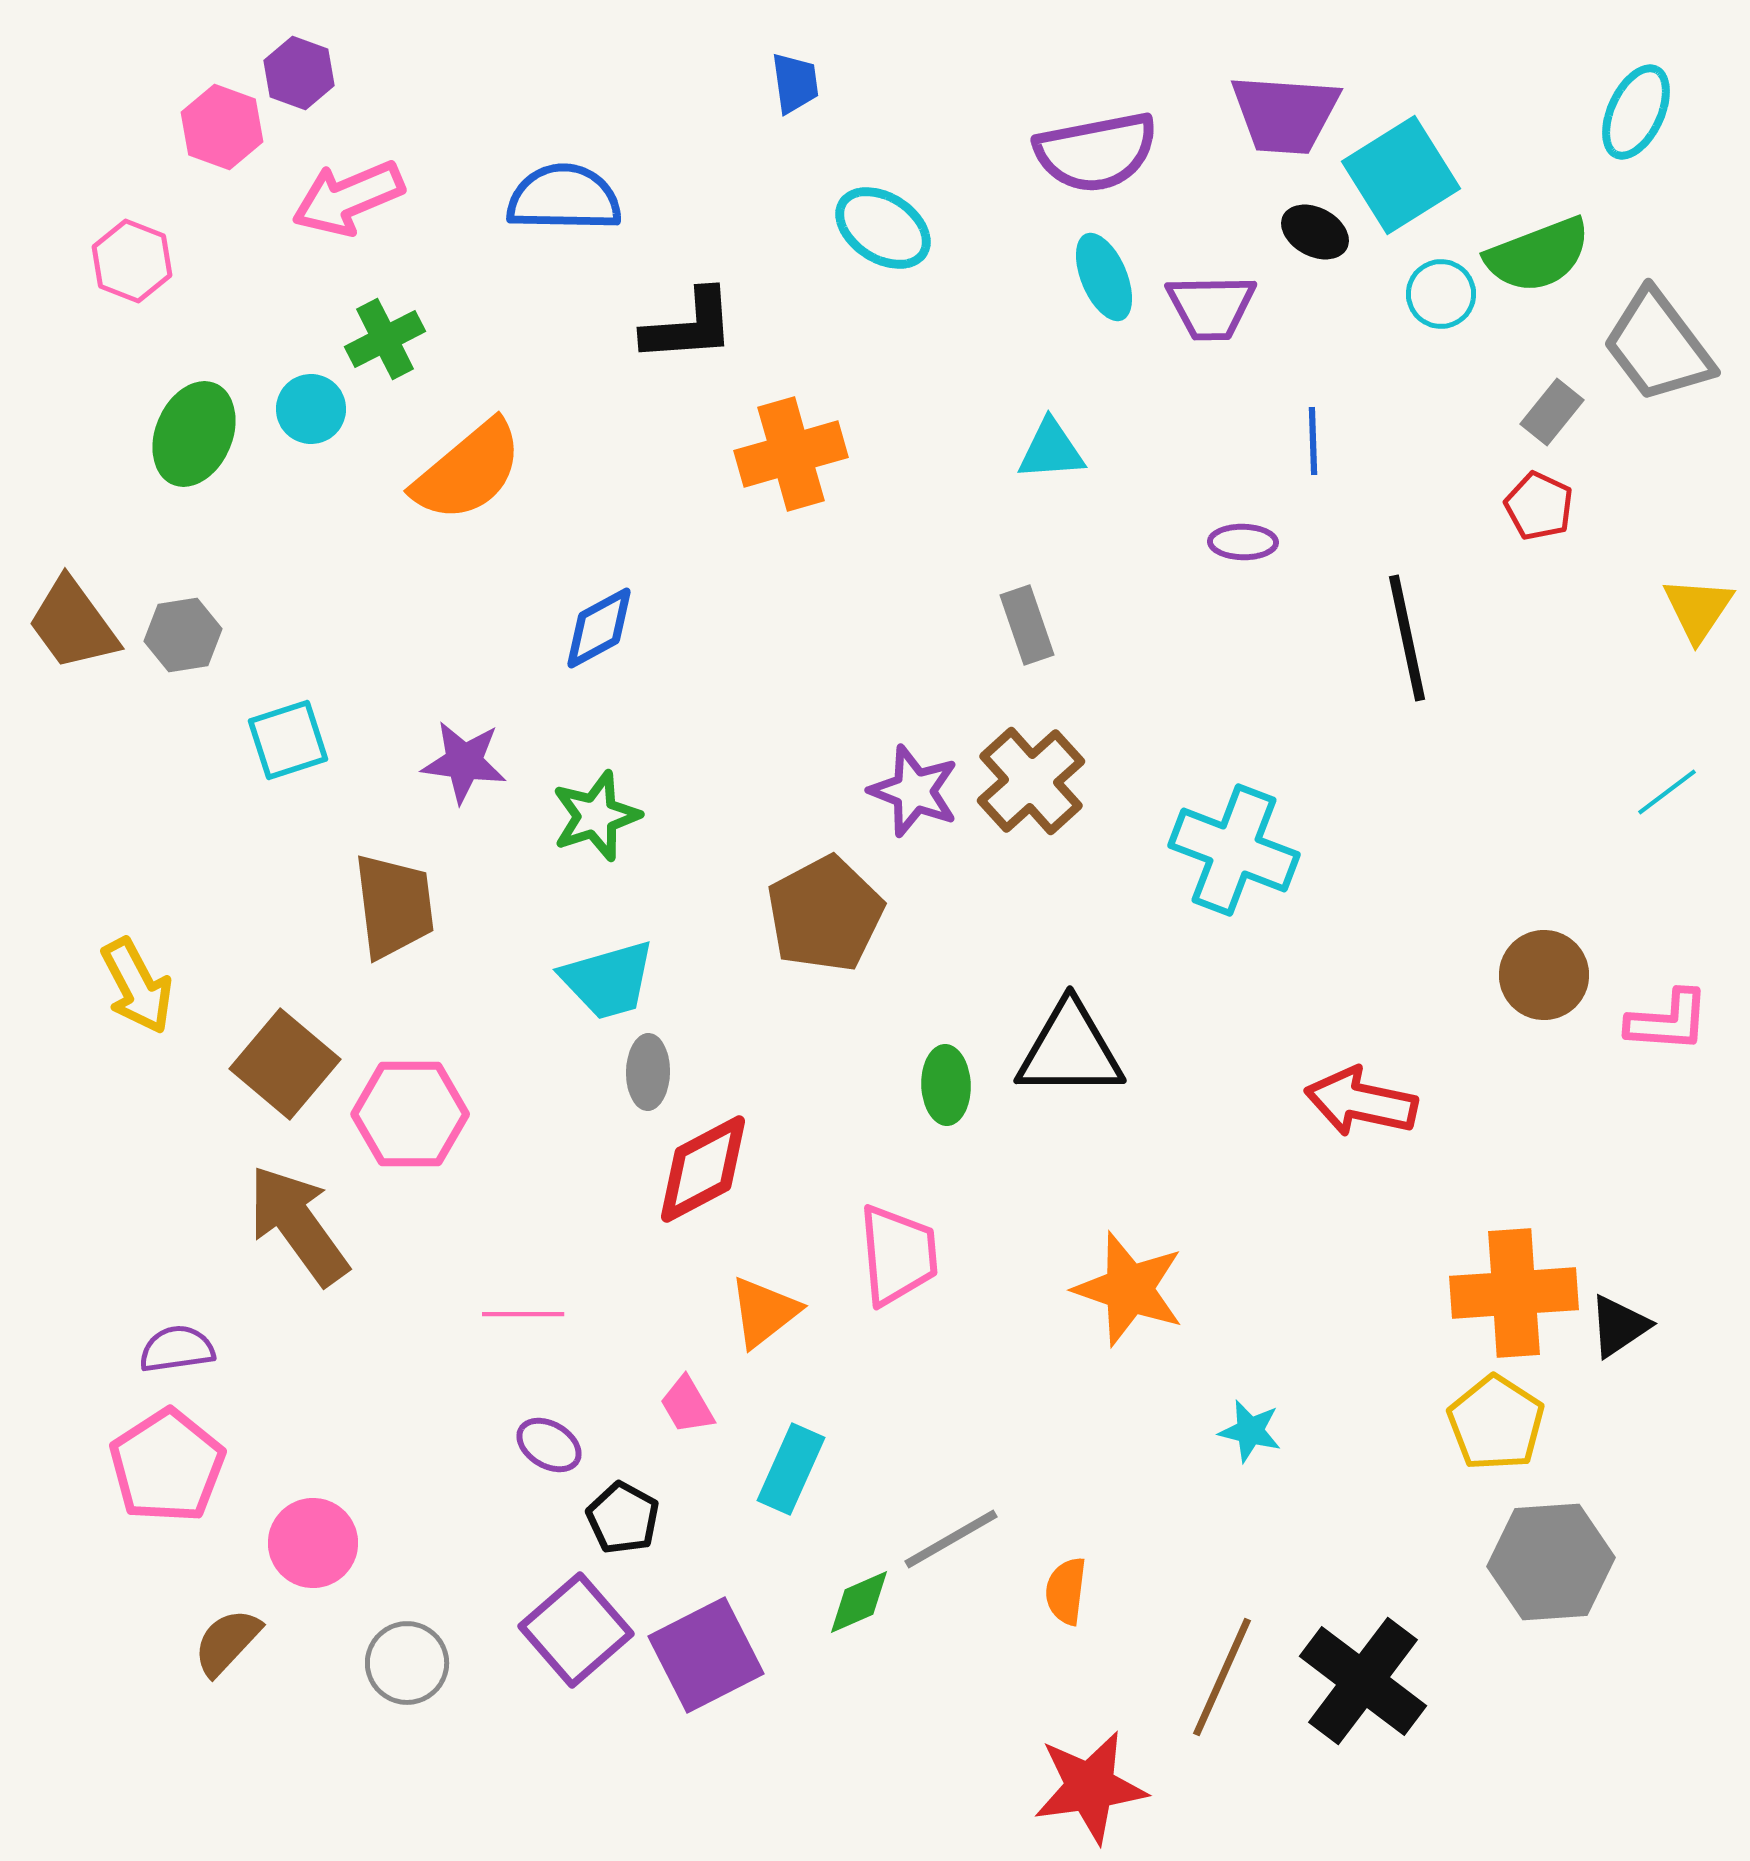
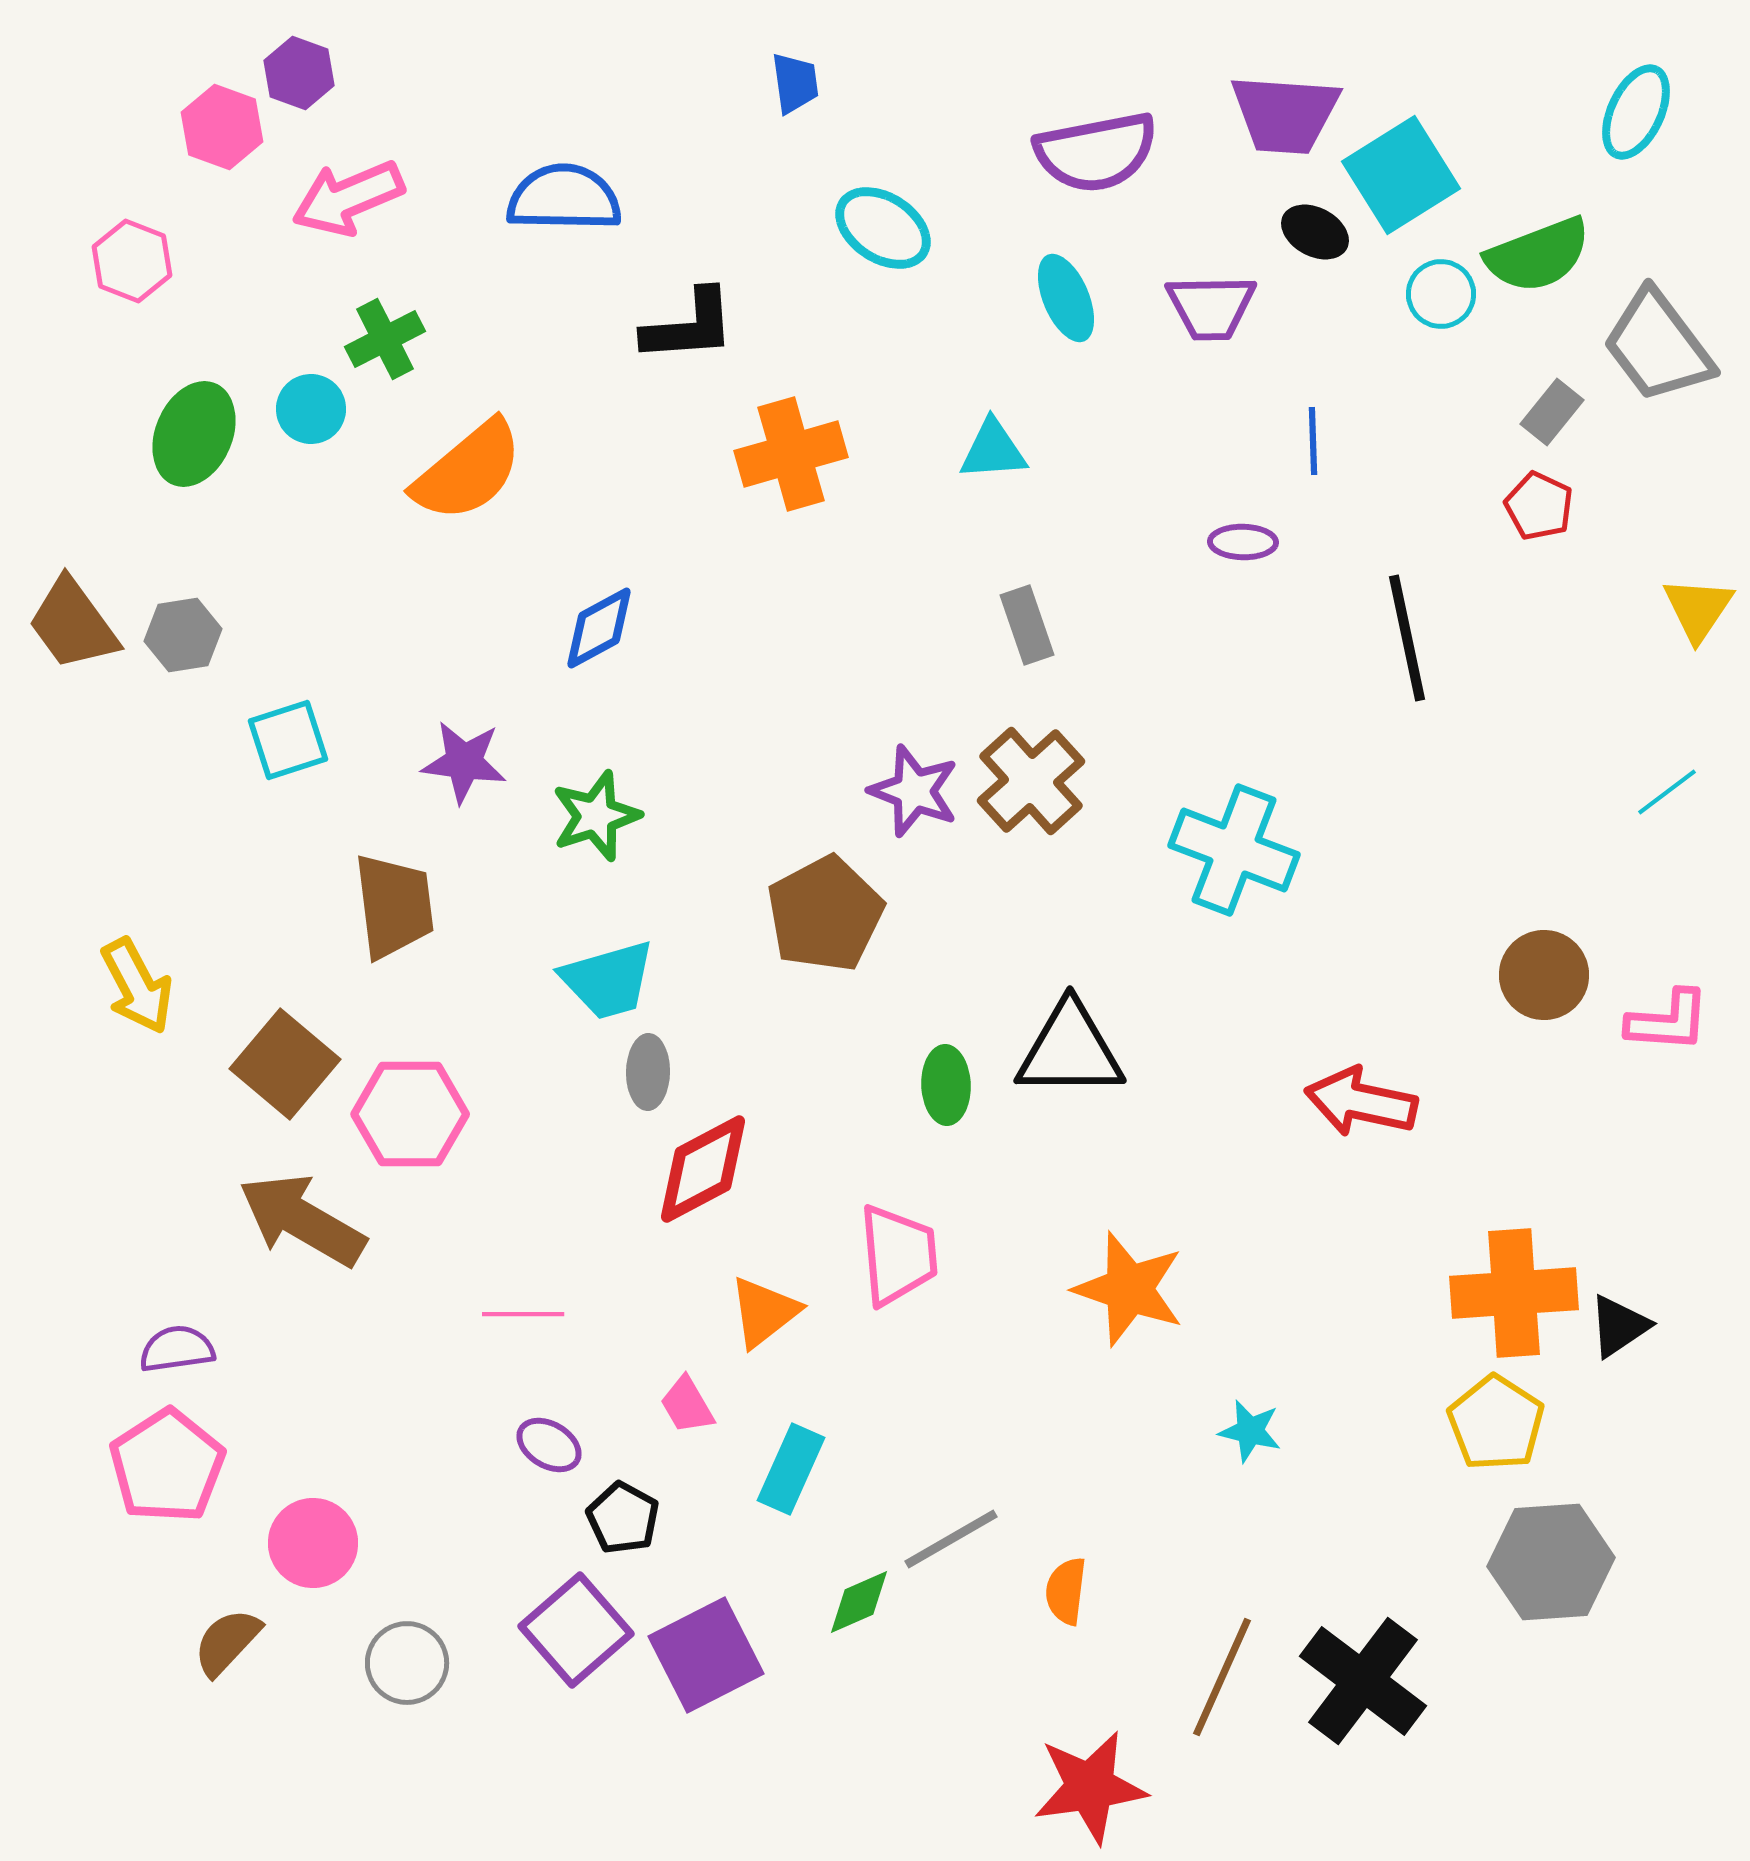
cyan ellipse at (1104, 277): moved 38 px left, 21 px down
cyan triangle at (1051, 450): moved 58 px left
brown arrow at (298, 1225): moved 4 px right, 5 px up; rotated 24 degrees counterclockwise
